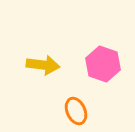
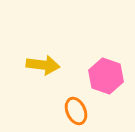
pink hexagon: moved 3 px right, 12 px down
